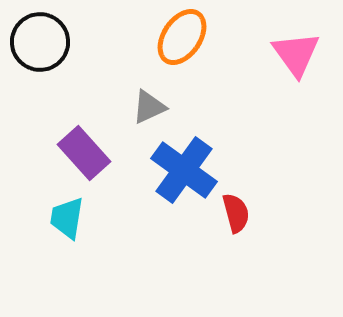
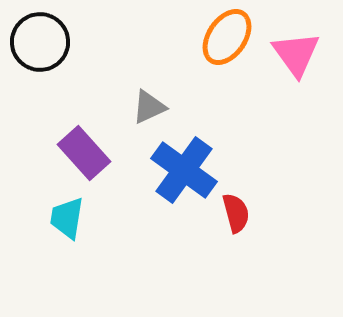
orange ellipse: moved 45 px right
